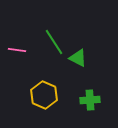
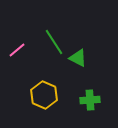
pink line: rotated 48 degrees counterclockwise
